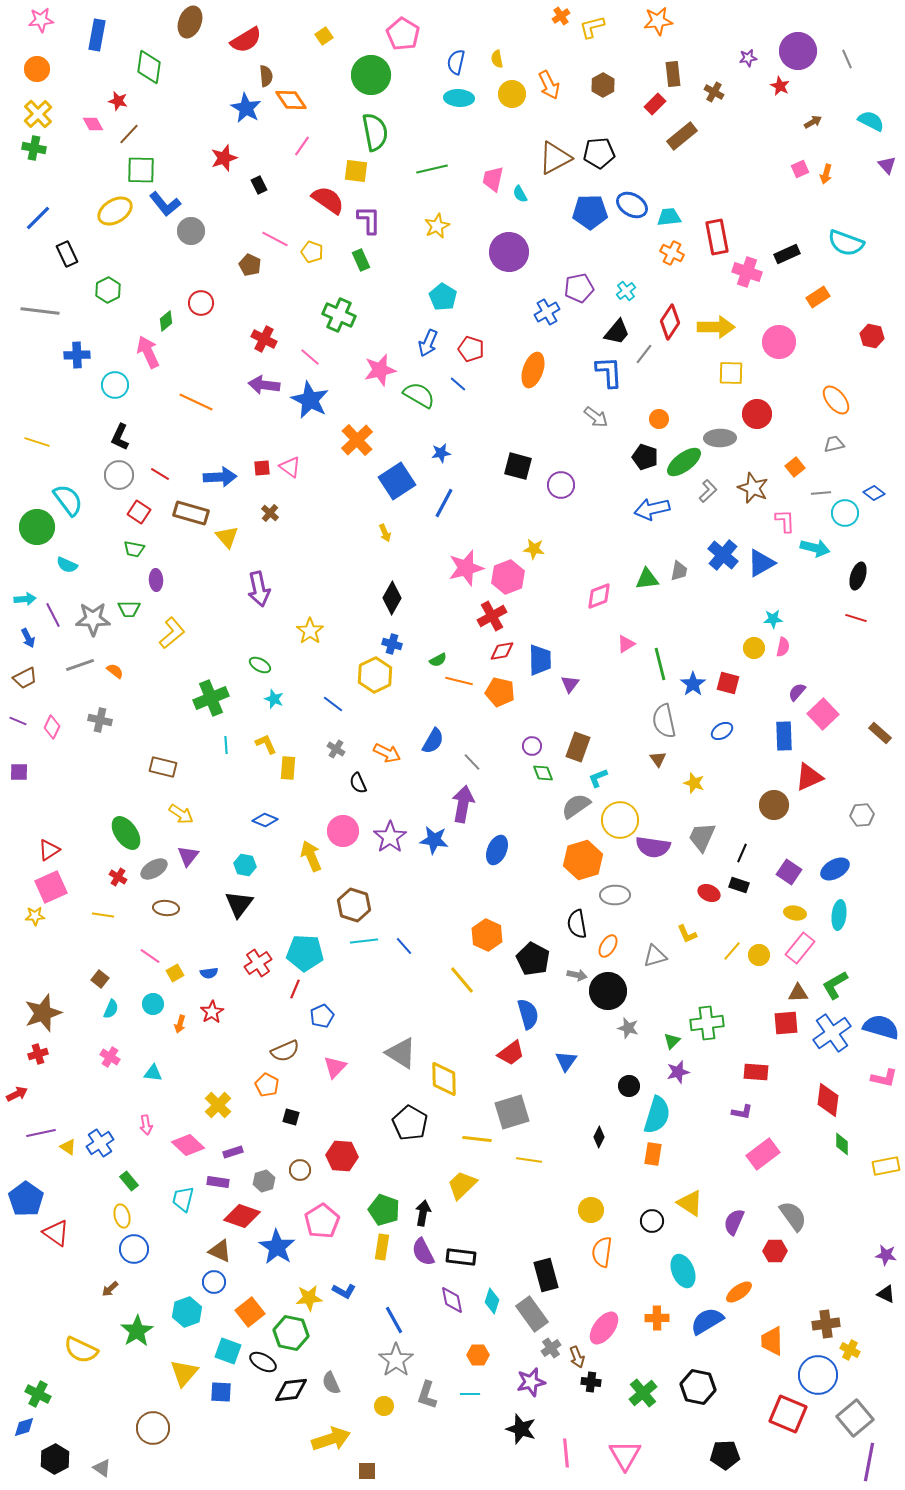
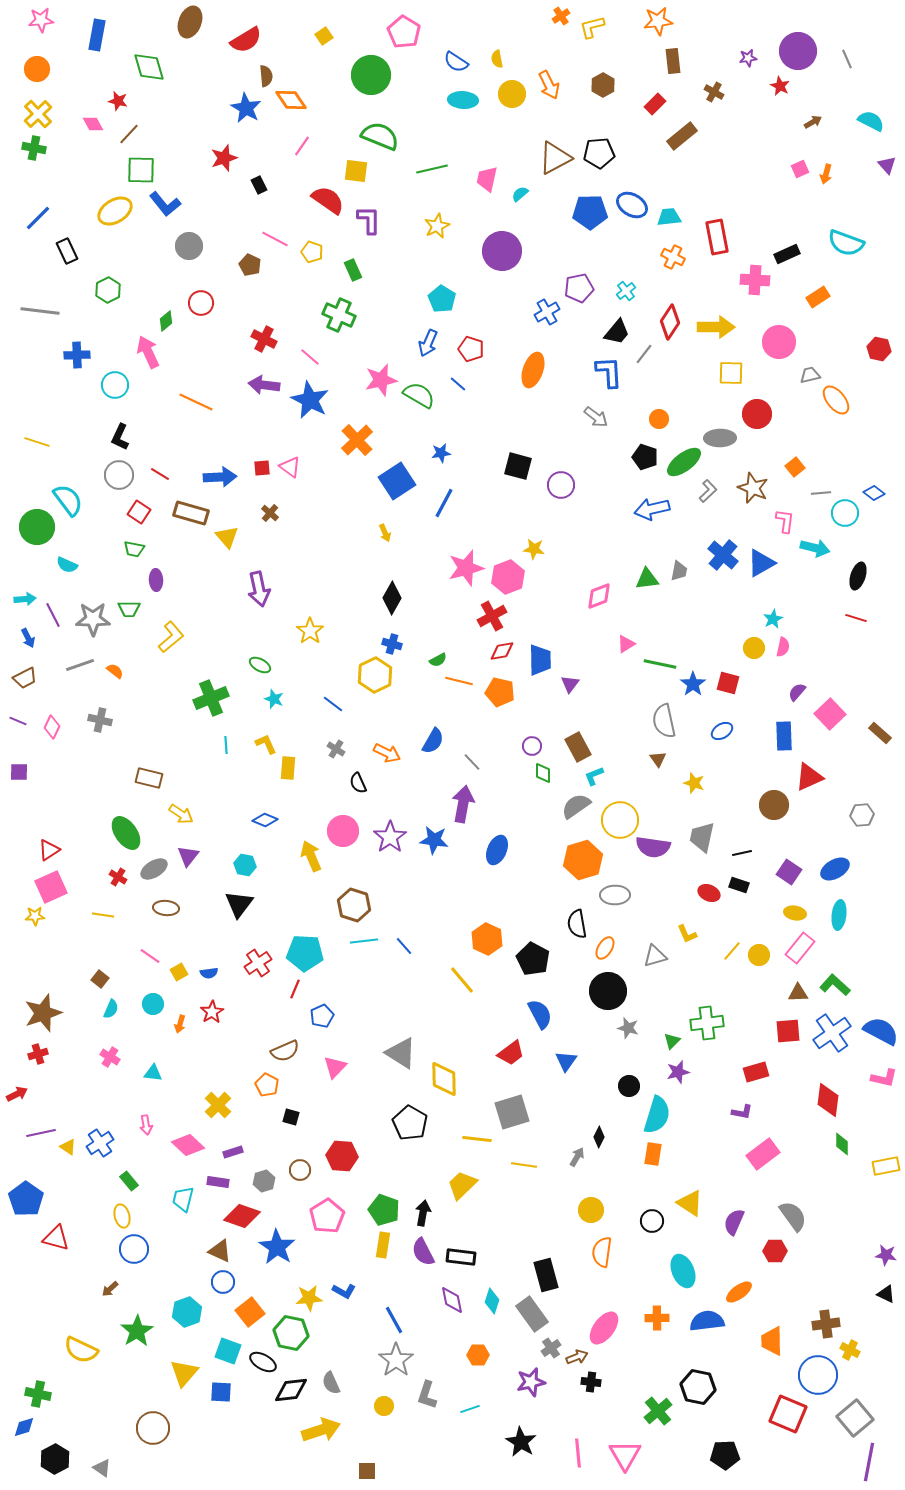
pink pentagon at (403, 34): moved 1 px right, 2 px up
blue semicircle at (456, 62): rotated 70 degrees counterclockwise
green diamond at (149, 67): rotated 24 degrees counterclockwise
brown rectangle at (673, 74): moved 13 px up
cyan ellipse at (459, 98): moved 4 px right, 2 px down
green semicircle at (375, 132): moved 5 px right, 4 px down; rotated 57 degrees counterclockwise
pink trapezoid at (493, 179): moved 6 px left
cyan semicircle at (520, 194): rotated 78 degrees clockwise
gray circle at (191, 231): moved 2 px left, 15 px down
purple circle at (509, 252): moved 7 px left, 1 px up
orange cross at (672, 253): moved 1 px right, 4 px down
black rectangle at (67, 254): moved 3 px up
green rectangle at (361, 260): moved 8 px left, 10 px down
pink cross at (747, 272): moved 8 px right, 8 px down; rotated 16 degrees counterclockwise
cyan pentagon at (443, 297): moved 1 px left, 2 px down
red hexagon at (872, 336): moved 7 px right, 13 px down
pink star at (380, 370): moved 1 px right, 10 px down
gray trapezoid at (834, 444): moved 24 px left, 69 px up
pink L-shape at (785, 521): rotated 10 degrees clockwise
cyan star at (773, 619): rotated 24 degrees counterclockwise
yellow L-shape at (172, 633): moved 1 px left, 4 px down
green line at (660, 664): rotated 64 degrees counterclockwise
pink square at (823, 714): moved 7 px right
brown rectangle at (578, 747): rotated 48 degrees counterclockwise
brown rectangle at (163, 767): moved 14 px left, 11 px down
green diamond at (543, 773): rotated 20 degrees clockwise
cyan L-shape at (598, 778): moved 4 px left, 2 px up
gray trapezoid at (702, 837): rotated 12 degrees counterclockwise
black line at (742, 853): rotated 54 degrees clockwise
orange hexagon at (487, 935): moved 4 px down
orange ellipse at (608, 946): moved 3 px left, 2 px down
yellow square at (175, 973): moved 4 px right, 1 px up
gray arrow at (577, 975): moved 182 px down; rotated 72 degrees counterclockwise
green L-shape at (835, 985): rotated 72 degrees clockwise
blue semicircle at (528, 1014): moved 12 px right; rotated 12 degrees counterclockwise
red square at (786, 1023): moved 2 px right, 8 px down
blue semicircle at (881, 1027): moved 4 px down; rotated 12 degrees clockwise
red rectangle at (756, 1072): rotated 20 degrees counterclockwise
yellow line at (529, 1160): moved 5 px left, 5 px down
pink pentagon at (322, 1221): moved 5 px right, 5 px up
red triangle at (56, 1233): moved 5 px down; rotated 20 degrees counterclockwise
yellow rectangle at (382, 1247): moved 1 px right, 2 px up
blue circle at (214, 1282): moved 9 px right
blue semicircle at (707, 1321): rotated 24 degrees clockwise
brown arrow at (577, 1357): rotated 90 degrees counterclockwise
green cross at (643, 1393): moved 15 px right, 18 px down
green cross at (38, 1394): rotated 15 degrees counterclockwise
cyan line at (470, 1394): moved 15 px down; rotated 18 degrees counterclockwise
black star at (521, 1429): moved 13 px down; rotated 12 degrees clockwise
yellow arrow at (331, 1439): moved 10 px left, 9 px up
pink line at (566, 1453): moved 12 px right
